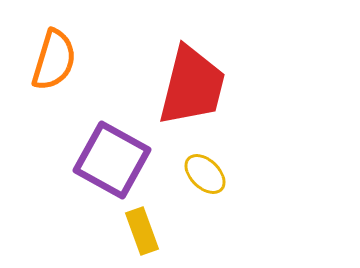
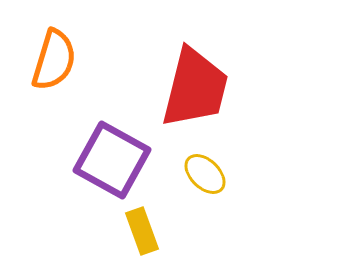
red trapezoid: moved 3 px right, 2 px down
